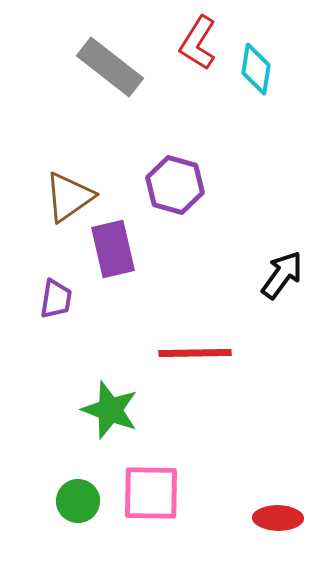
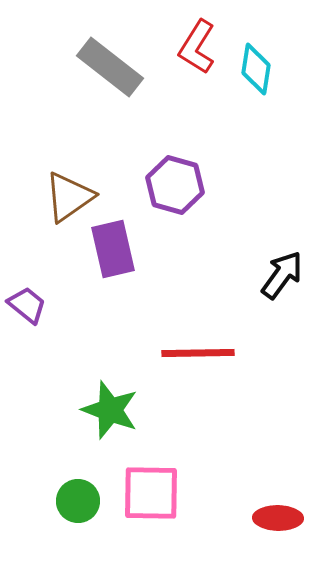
red L-shape: moved 1 px left, 4 px down
purple trapezoid: moved 29 px left, 6 px down; rotated 60 degrees counterclockwise
red line: moved 3 px right
